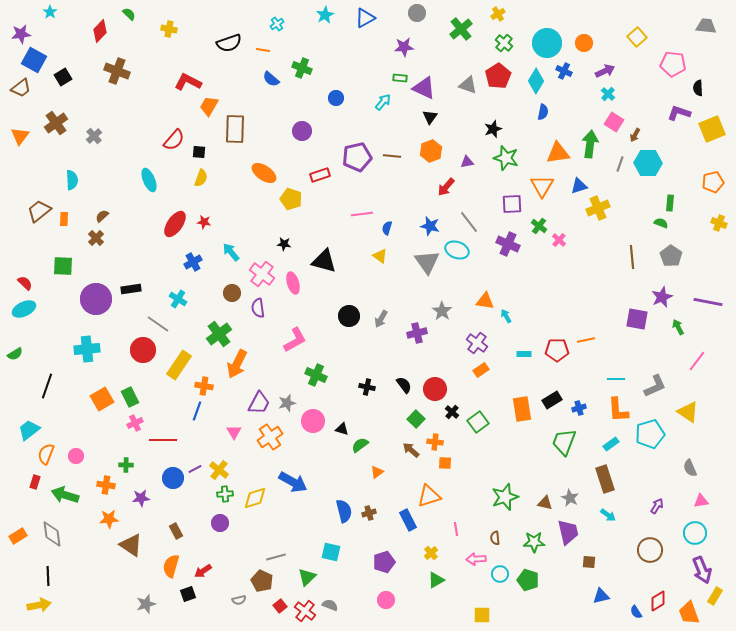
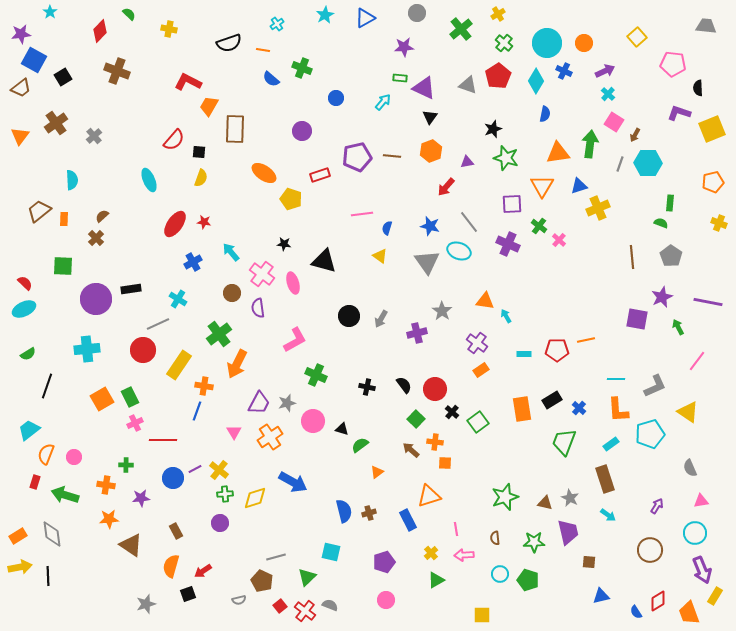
blue semicircle at (543, 112): moved 2 px right, 2 px down
cyan ellipse at (457, 250): moved 2 px right, 1 px down
gray line at (158, 324): rotated 60 degrees counterclockwise
green semicircle at (15, 354): moved 13 px right
blue cross at (579, 408): rotated 32 degrees counterclockwise
pink circle at (76, 456): moved 2 px left, 1 px down
pink arrow at (476, 559): moved 12 px left, 4 px up
yellow arrow at (39, 605): moved 19 px left, 38 px up
